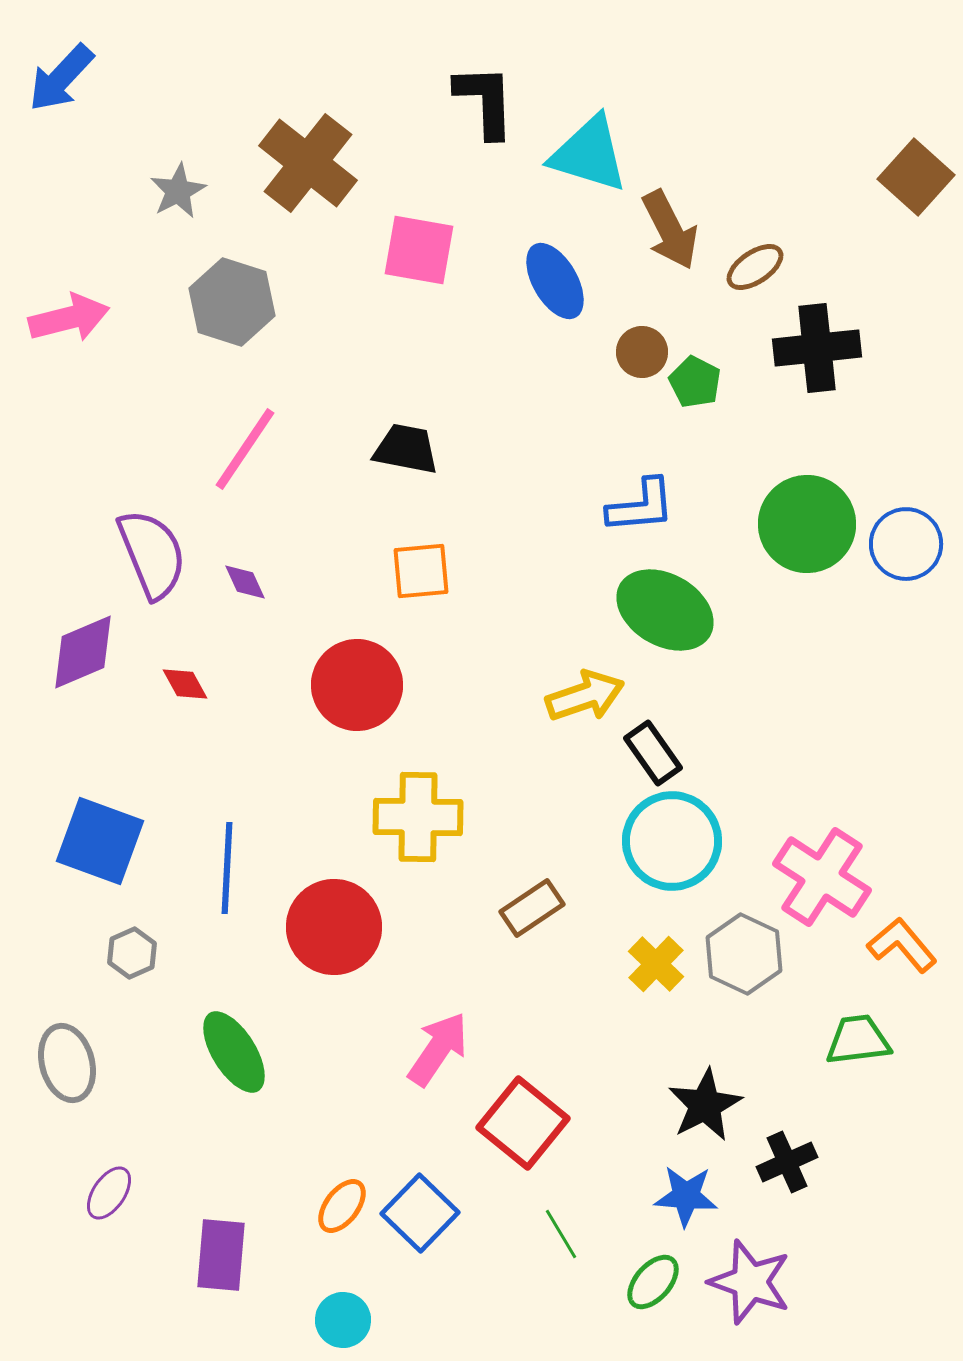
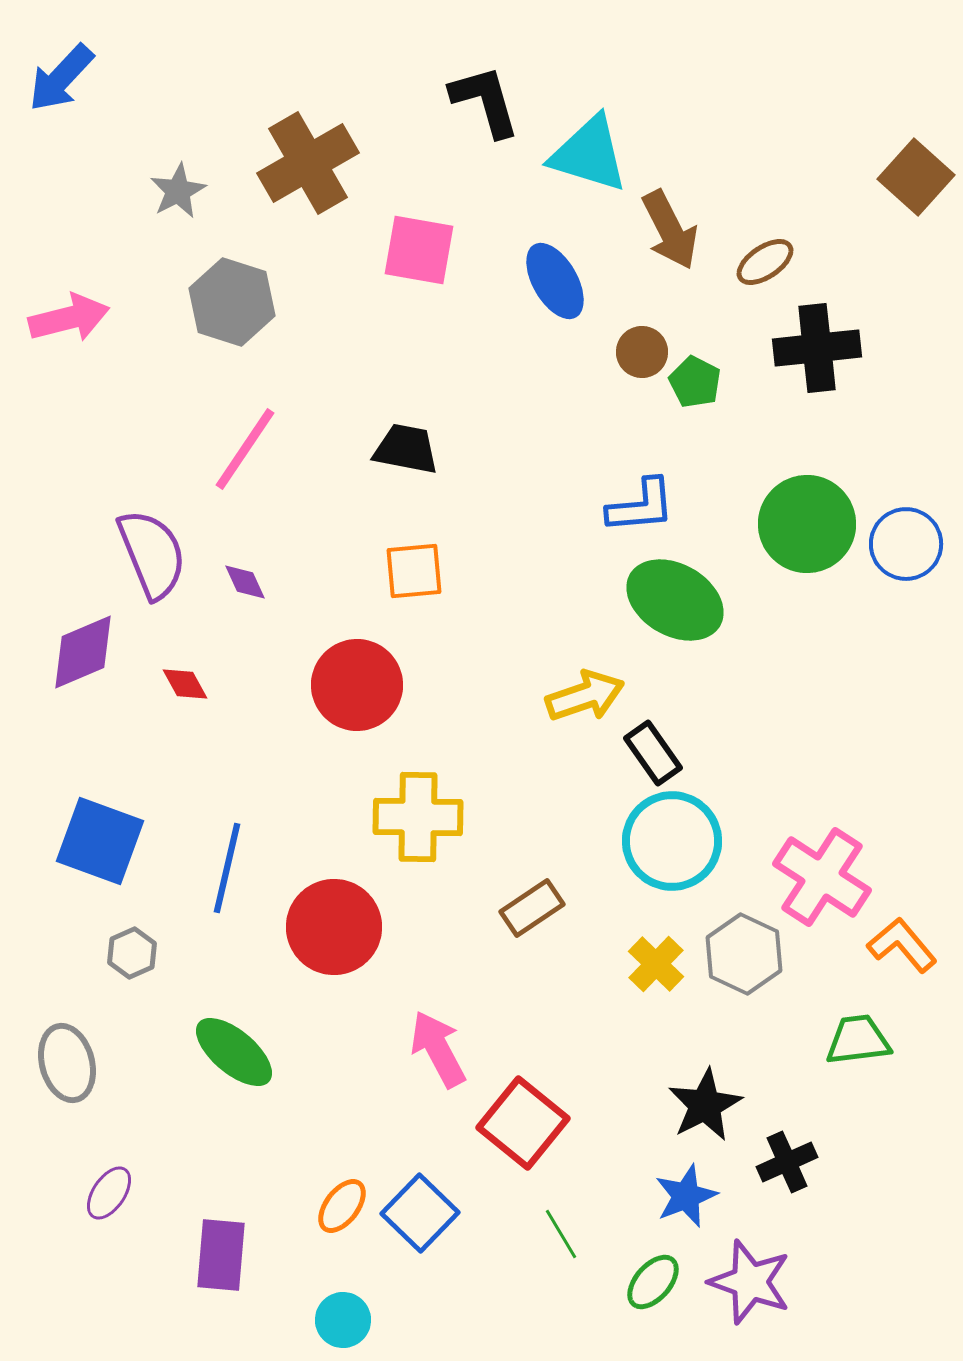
black L-shape at (485, 101): rotated 14 degrees counterclockwise
brown cross at (308, 163): rotated 22 degrees clockwise
brown ellipse at (755, 267): moved 10 px right, 5 px up
orange square at (421, 571): moved 7 px left
green ellipse at (665, 610): moved 10 px right, 10 px up
blue line at (227, 868): rotated 10 degrees clockwise
pink arrow at (438, 1049): rotated 62 degrees counterclockwise
green ellipse at (234, 1052): rotated 18 degrees counterclockwise
blue star at (686, 1196): rotated 26 degrees counterclockwise
